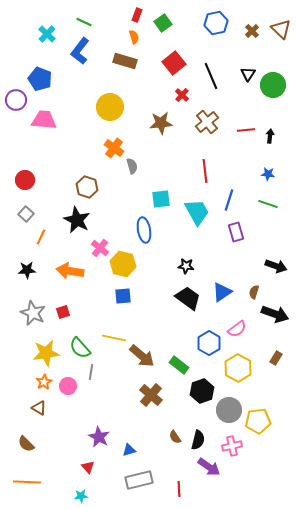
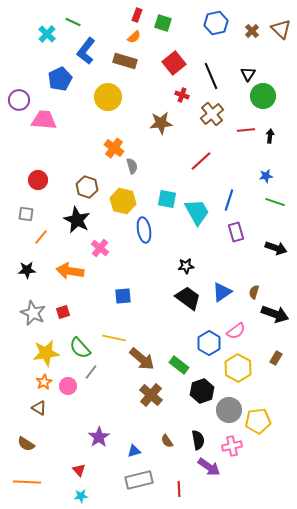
green line at (84, 22): moved 11 px left
green square at (163, 23): rotated 36 degrees counterclockwise
orange semicircle at (134, 37): rotated 64 degrees clockwise
blue L-shape at (80, 51): moved 6 px right
blue pentagon at (40, 79): moved 20 px right; rotated 25 degrees clockwise
green circle at (273, 85): moved 10 px left, 11 px down
red cross at (182, 95): rotated 24 degrees counterclockwise
purple circle at (16, 100): moved 3 px right
yellow circle at (110, 107): moved 2 px left, 10 px up
brown cross at (207, 122): moved 5 px right, 8 px up
red line at (205, 171): moved 4 px left, 10 px up; rotated 55 degrees clockwise
blue star at (268, 174): moved 2 px left, 2 px down; rotated 16 degrees counterclockwise
red circle at (25, 180): moved 13 px right
cyan square at (161, 199): moved 6 px right; rotated 18 degrees clockwise
green line at (268, 204): moved 7 px right, 2 px up
gray square at (26, 214): rotated 35 degrees counterclockwise
orange line at (41, 237): rotated 14 degrees clockwise
yellow hexagon at (123, 264): moved 63 px up
black star at (186, 266): rotated 14 degrees counterclockwise
black arrow at (276, 266): moved 18 px up
pink semicircle at (237, 329): moved 1 px left, 2 px down
brown arrow at (142, 356): moved 3 px down
gray line at (91, 372): rotated 28 degrees clockwise
purple star at (99, 437): rotated 10 degrees clockwise
brown semicircle at (175, 437): moved 8 px left, 4 px down
black semicircle at (198, 440): rotated 24 degrees counterclockwise
brown semicircle at (26, 444): rotated 12 degrees counterclockwise
blue triangle at (129, 450): moved 5 px right, 1 px down
red triangle at (88, 467): moved 9 px left, 3 px down
